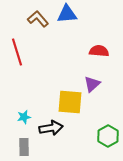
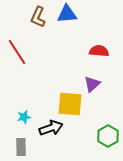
brown L-shape: moved 2 px up; rotated 115 degrees counterclockwise
red line: rotated 16 degrees counterclockwise
yellow square: moved 2 px down
black arrow: rotated 10 degrees counterclockwise
gray rectangle: moved 3 px left
